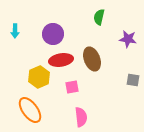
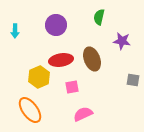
purple circle: moved 3 px right, 9 px up
purple star: moved 6 px left, 2 px down
pink semicircle: moved 2 px right, 3 px up; rotated 108 degrees counterclockwise
